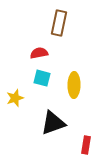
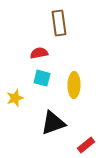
brown rectangle: rotated 20 degrees counterclockwise
red rectangle: rotated 42 degrees clockwise
